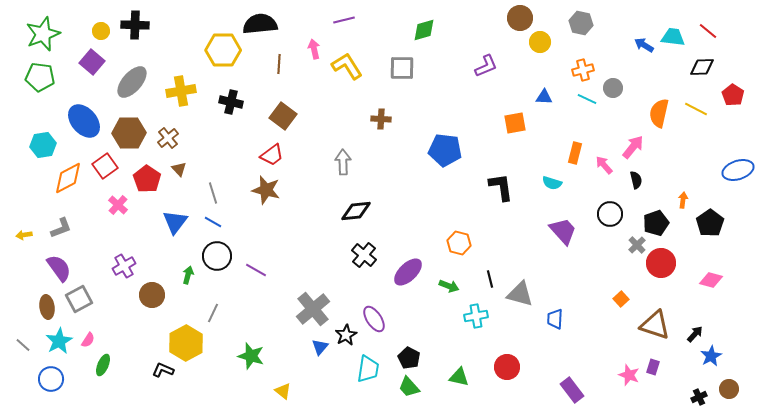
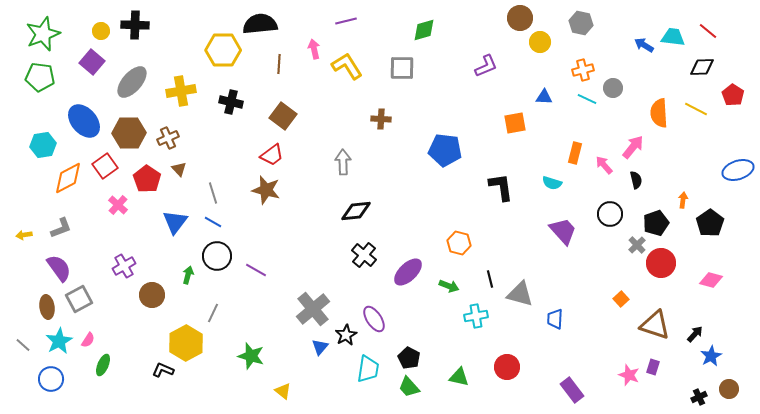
purple line at (344, 20): moved 2 px right, 1 px down
orange semicircle at (659, 113): rotated 16 degrees counterclockwise
brown cross at (168, 138): rotated 15 degrees clockwise
